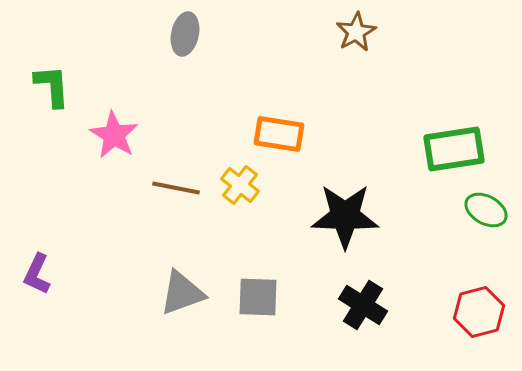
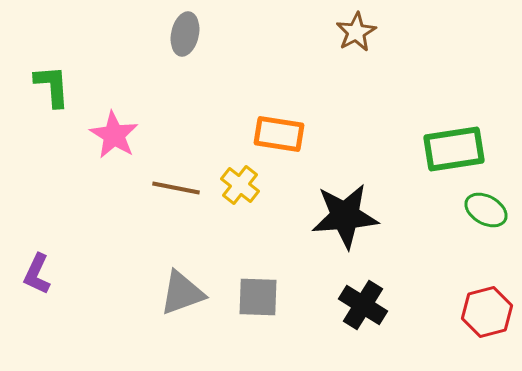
black star: rotated 6 degrees counterclockwise
red hexagon: moved 8 px right
